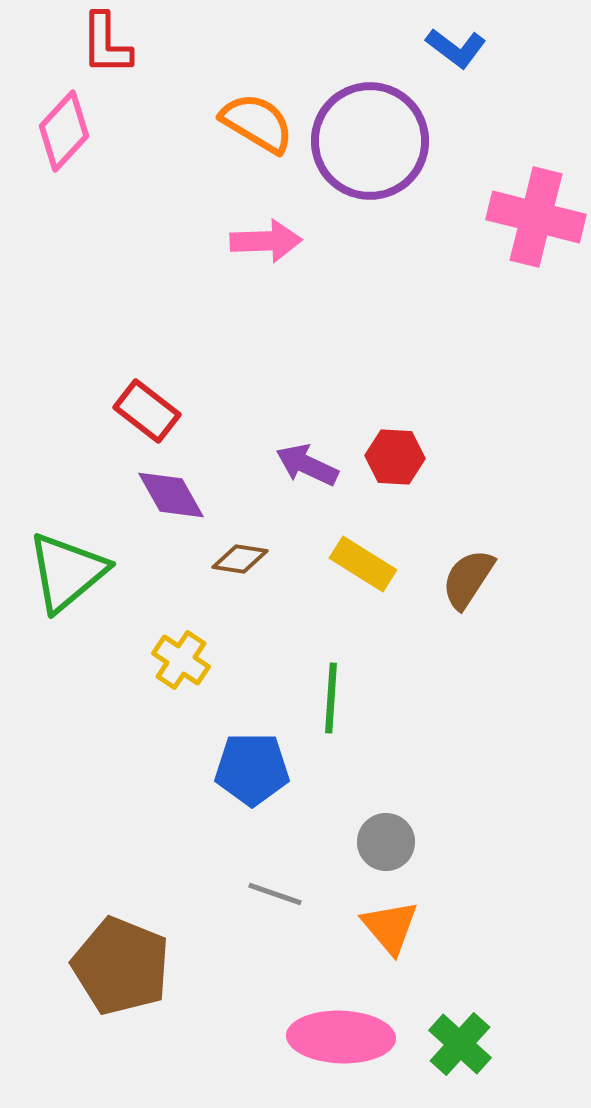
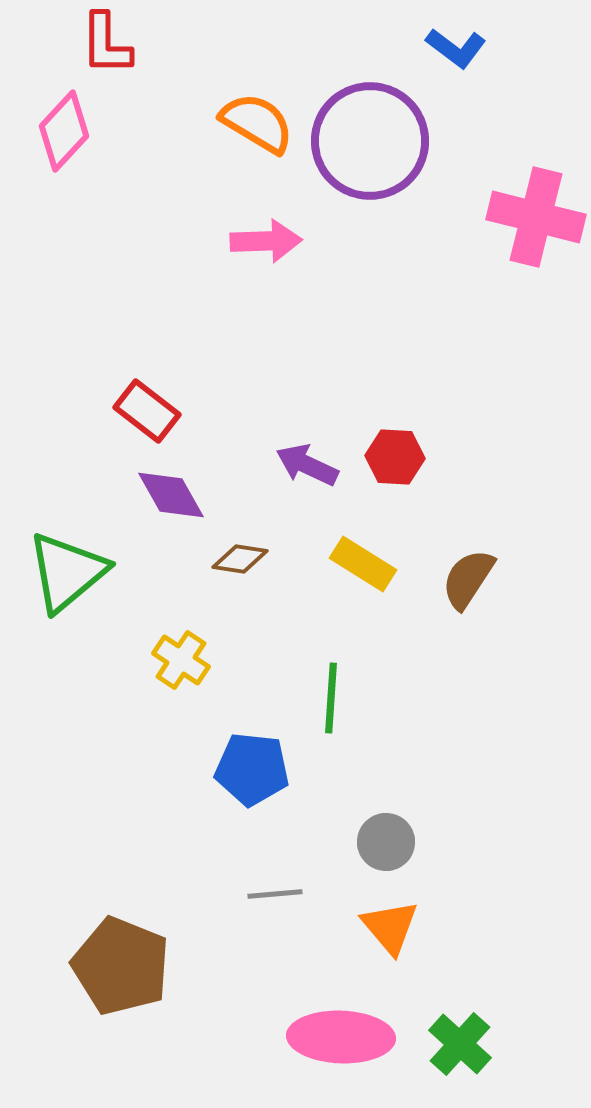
blue pentagon: rotated 6 degrees clockwise
gray line: rotated 24 degrees counterclockwise
